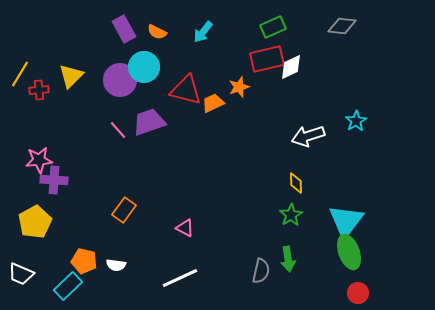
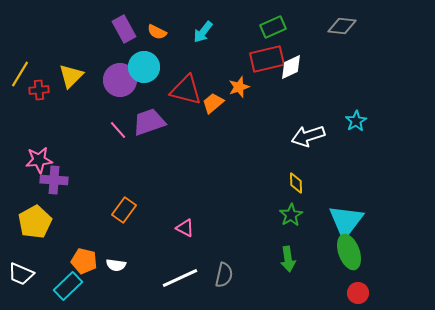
orange trapezoid: rotated 15 degrees counterclockwise
gray semicircle: moved 37 px left, 4 px down
